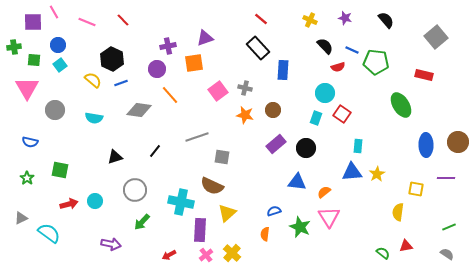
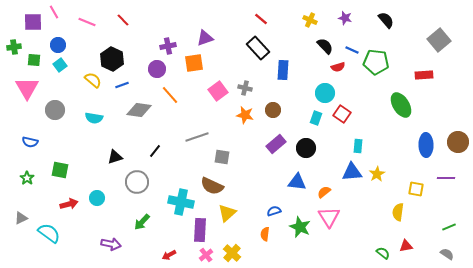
gray square at (436, 37): moved 3 px right, 3 px down
red rectangle at (424, 75): rotated 18 degrees counterclockwise
blue line at (121, 83): moved 1 px right, 2 px down
gray circle at (135, 190): moved 2 px right, 8 px up
cyan circle at (95, 201): moved 2 px right, 3 px up
